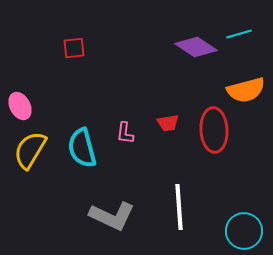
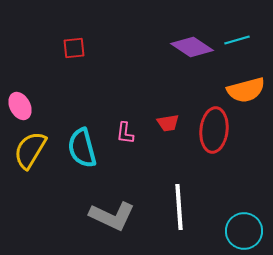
cyan line: moved 2 px left, 6 px down
purple diamond: moved 4 px left
red ellipse: rotated 9 degrees clockwise
